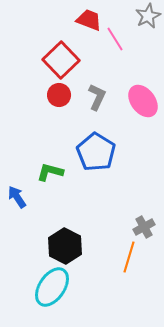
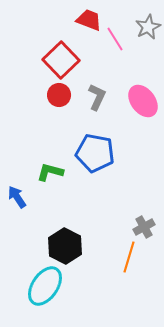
gray star: moved 11 px down
blue pentagon: moved 1 px left, 1 px down; rotated 21 degrees counterclockwise
cyan ellipse: moved 7 px left, 1 px up
